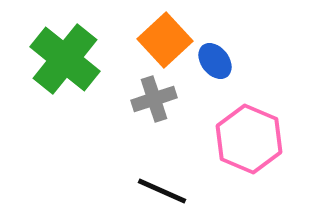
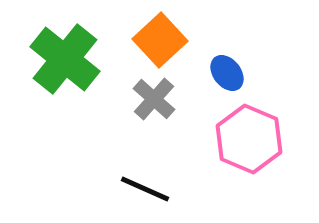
orange square: moved 5 px left
blue ellipse: moved 12 px right, 12 px down
gray cross: rotated 30 degrees counterclockwise
black line: moved 17 px left, 2 px up
